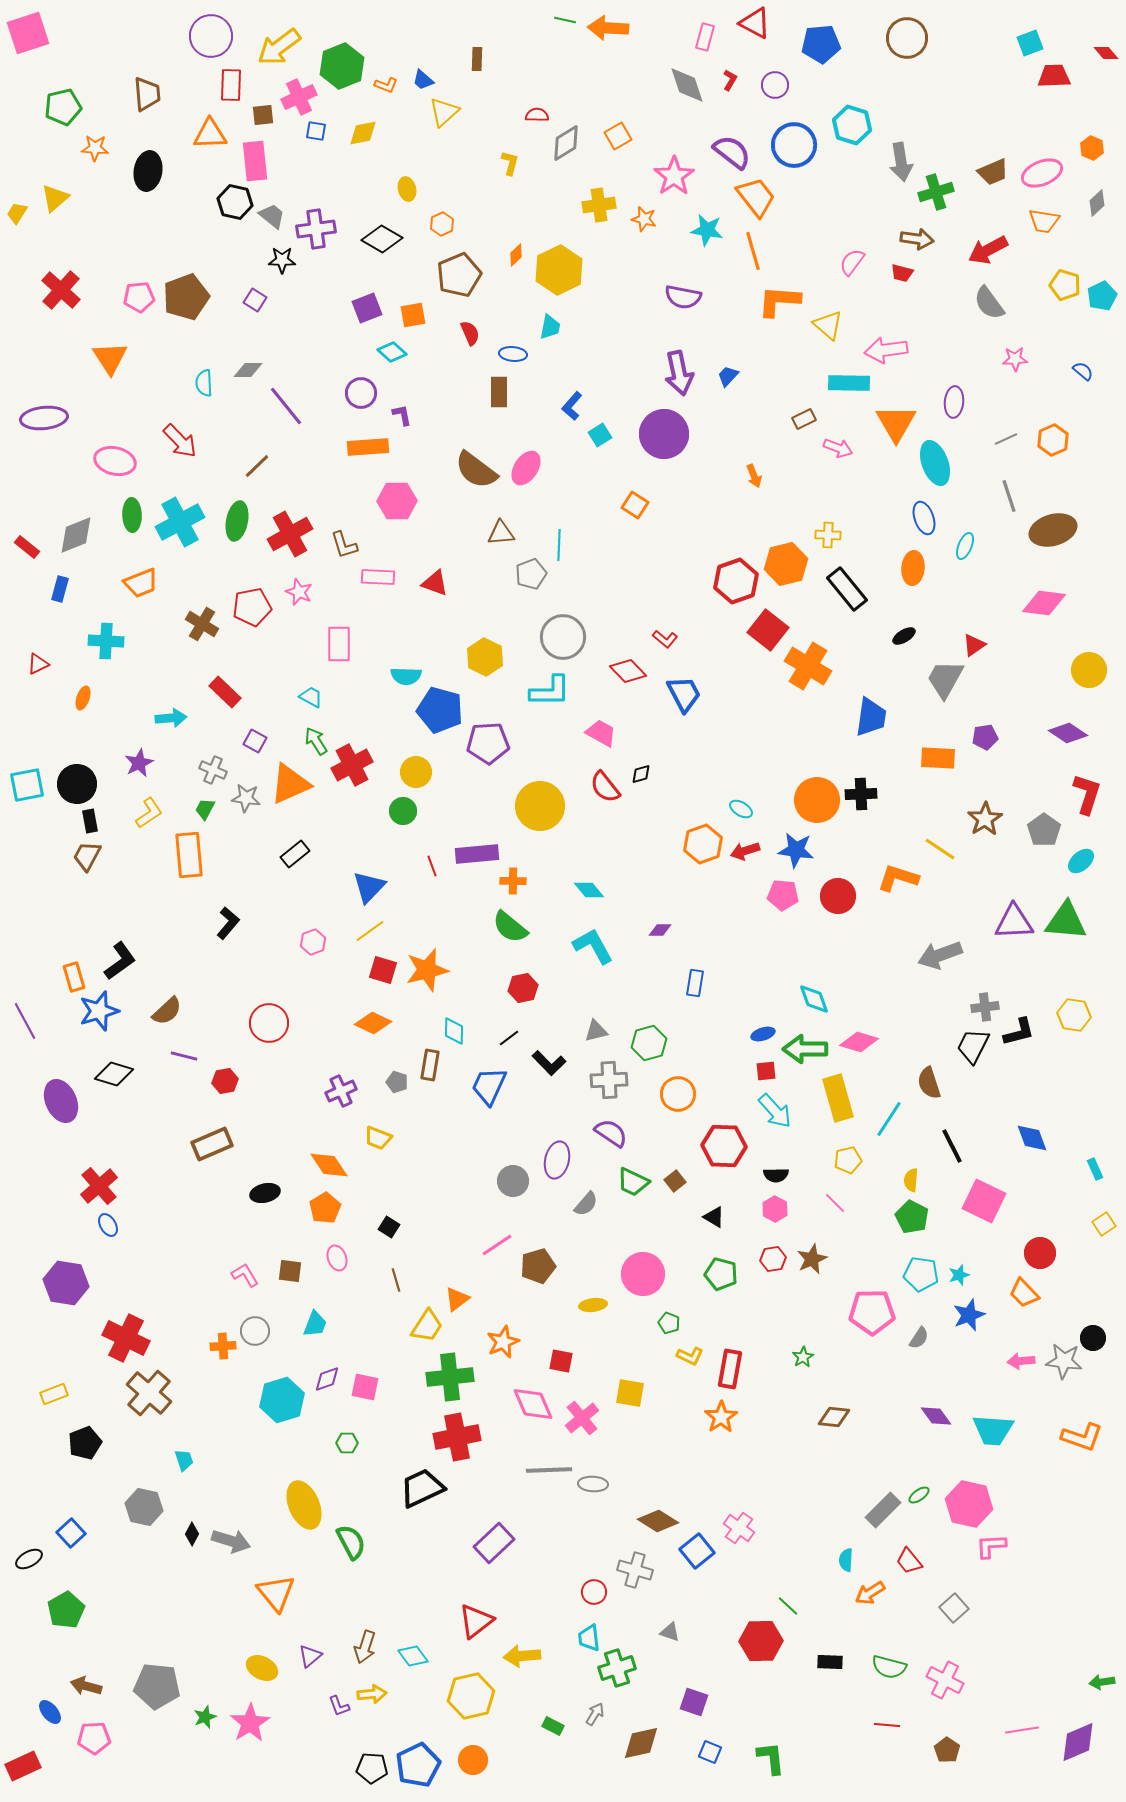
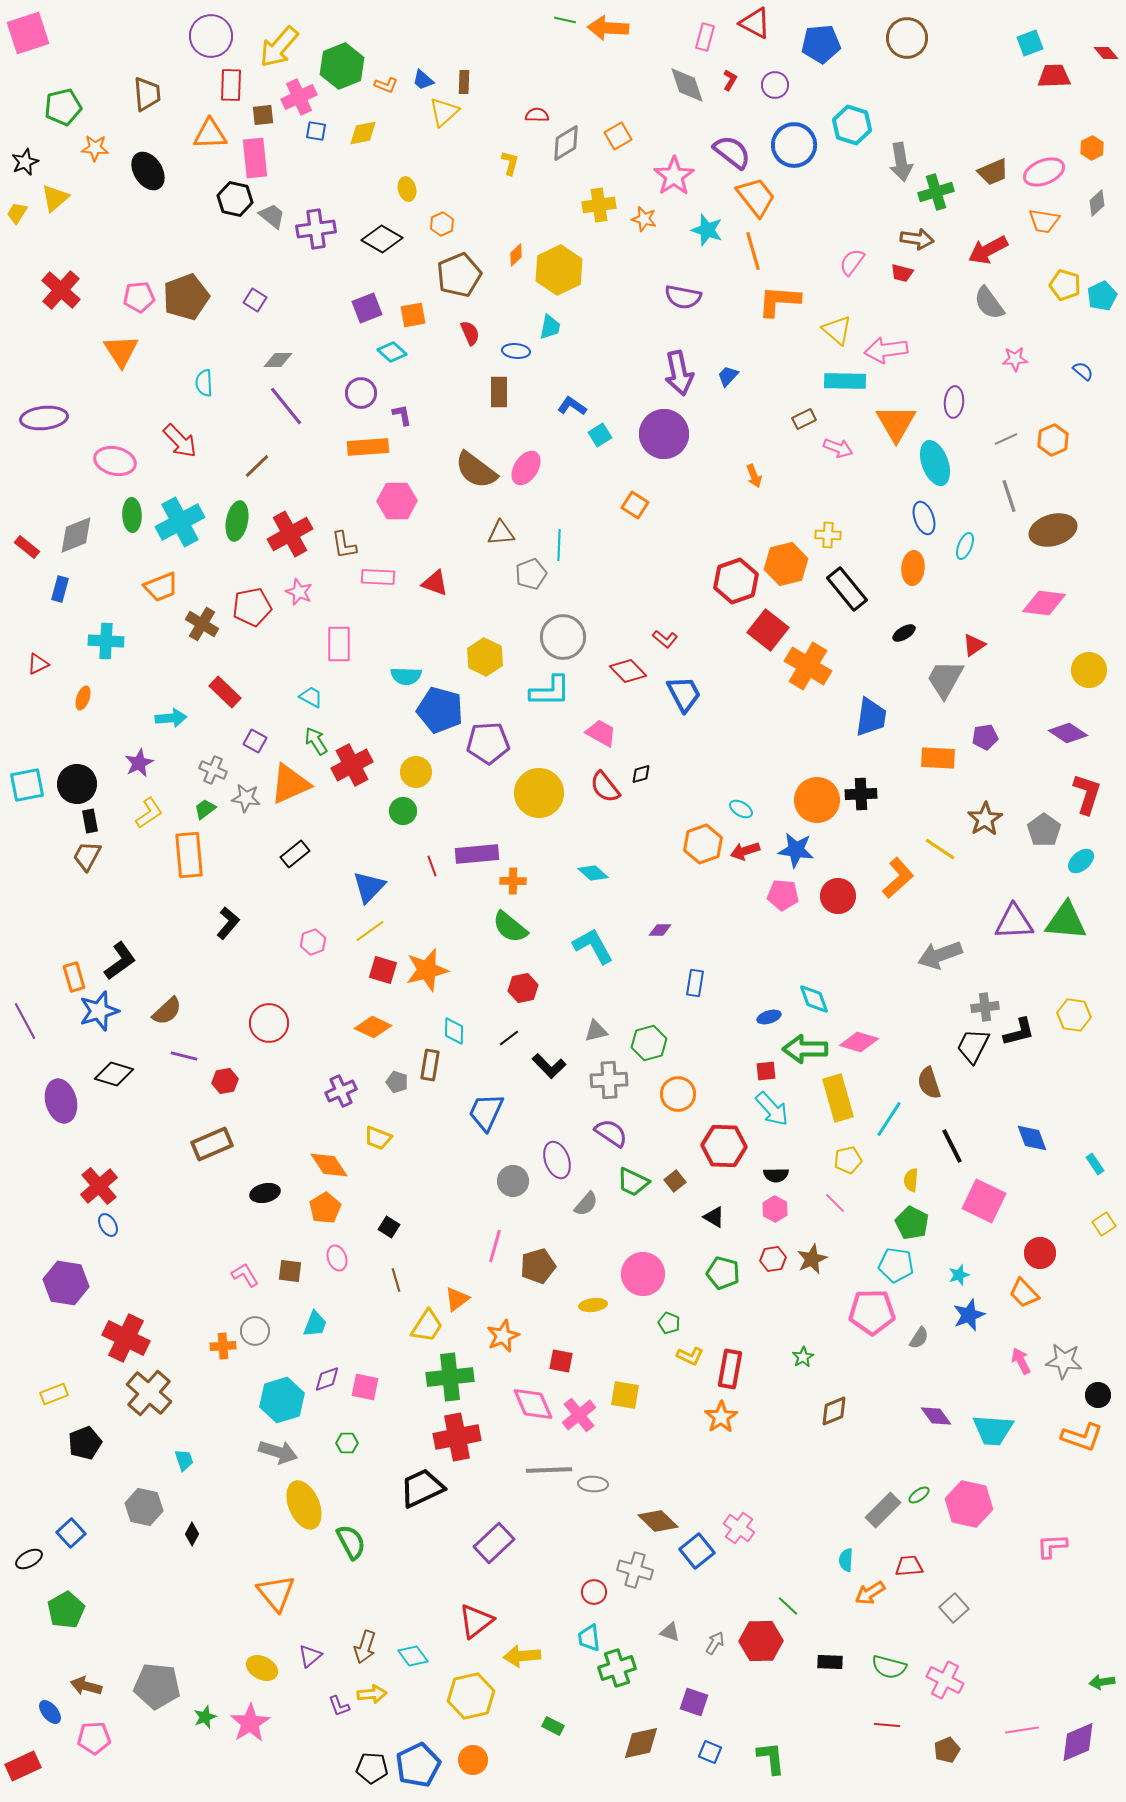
yellow arrow at (279, 47): rotated 12 degrees counterclockwise
brown rectangle at (477, 59): moved 13 px left, 23 px down
orange hexagon at (1092, 148): rotated 10 degrees clockwise
pink rectangle at (255, 161): moved 3 px up
black ellipse at (148, 171): rotated 42 degrees counterclockwise
pink ellipse at (1042, 173): moved 2 px right, 1 px up
black hexagon at (235, 202): moved 3 px up
cyan star at (707, 230): rotated 8 degrees clockwise
black star at (282, 260): moved 257 px left, 98 px up; rotated 24 degrees counterclockwise
yellow triangle at (828, 325): moved 9 px right, 5 px down
blue ellipse at (513, 354): moved 3 px right, 3 px up
orange triangle at (110, 358): moved 11 px right, 7 px up
gray diamond at (248, 370): moved 30 px right, 10 px up
cyan rectangle at (849, 383): moved 4 px left, 2 px up
blue L-shape at (572, 406): rotated 84 degrees clockwise
brown L-shape at (344, 545): rotated 8 degrees clockwise
orange trapezoid at (141, 583): moved 20 px right, 4 px down
black ellipse at (904, 636): moved 3 px up
yellow circle at (540, 806): moved 1 px left, 13 px up
green trapezoid at (205, 809): rotated 25 degrees clockwise
orange L-shape at (898, 878): rotated 120 degrees clockwise
cyan diamond at (589, 890): moved 4 px right, 17 px up; rotated 8 degrees counterclockwise
orange diamond at (373, 1023): moved 4 px down
blue ellipse at (763, 1034): moved 6 px right, 17 px up
black L-shape at (549, 1063): moved 3 px down
blue trapezoid at (489, 1086): moved 3 px left, 26 px down
purple ellipse at (61, 1101): rotated 9 degrees clockwise
cyan arrow at (775, 1111): moved 3 px left, 2 px up
purple ellipse at (557, 1160): rotated 33 degrees counterclockwise
cyan rectangle at (1095, 1169): moved 5 px up; rotated 10 degrees counterclockwise
green pentagon at (912, 1217): moved 6 px down
pink line at (497, 1245): moved 2 px left, 1 px down; rotated 40 degrees counterclockwise
green pentagon at (721, 1274): moved 2 px right, 1 px up
cyan pentagon at (921, 1274): moved 25 px left, 9 px up
black circle at (1093, 1338): moved 5 px right, 57 px down
orange star at (503, 1342): moved 6 px up
pink arrow at (1021, 1361): rotated 68 degrees clockwise
yellow square at (630, 1393): moved 5 px left, 2 px down
brown diamond at (834, 1417): moved 6 px up; rotated 28 degrees counterclockwise
pink cross at (582, 1418): moved 3 px left, 3 px up
brown diamond at (658, 1521): rotated 12 degrees clockwise
gray arrow at (231, 1541): moved 47 px right, 89 px up
pink L-shape at (991, 1546): moved 61 px right
red trapezoid at (909, 1561): moved 5 px down; rotated 124 degrees clockwise
gray arrow at (595, 1714): moved 120 px right, 71 px up
brown pentagon at (947, 1750): rotated 15 degrees clockwise
